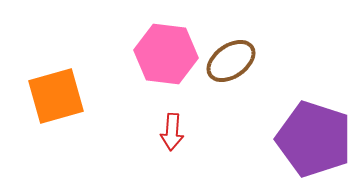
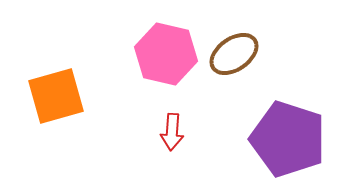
pink hexagon: rotated 6 degrees clockwise
brown ellipse: moved 3 px right, 7 px up
purple pentagon: moved 26 px left
